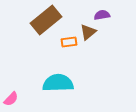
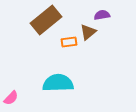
pink semicircle: moved 1 px up
